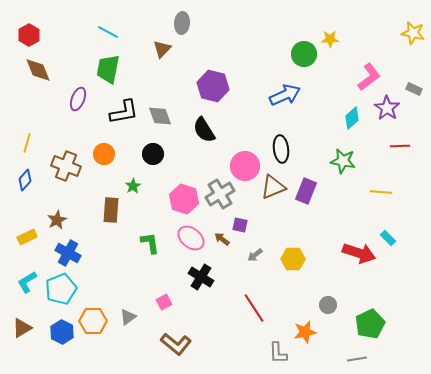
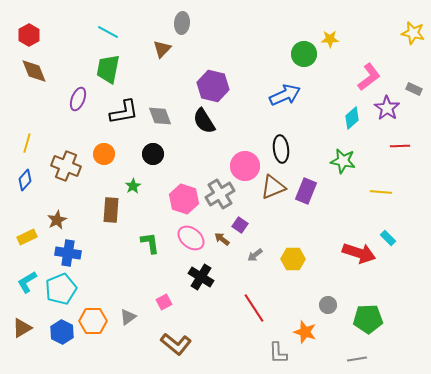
brown diamond at (38, 70): moved 4 px left, 1 px down
black semicircle at (204, 130): moved 9 px up
purple square at (240, 225): rotated 21 degrees clockwise
blue cross at (68, 253): rotated 20 degrees counterclockwise
green pentagon at (370, 324): moved 2 px left, 5 px up; rotated 24 degrees clockwise
orange star at (305, 332): rotated 30 degrees clockwise
